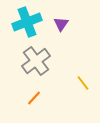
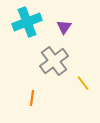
purple triangle: moved 3 px right, 3 px down
gray cross: moved 18 px right
orange line: moved 2 px left; rotated 35 degrees counterclockwise
